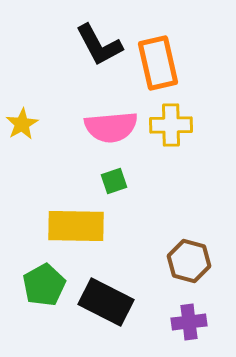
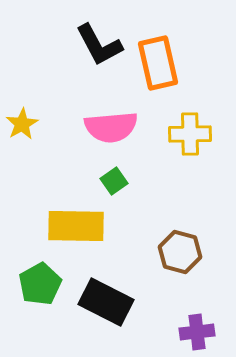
yellow cross: moved 19 px right, 9 px down
green square: rotated 16 degrees counterclockwise
brown hexagon: moved 9 px left, 9 px up
green pentagon: moved 4 px left, 1 px up
purple cross: moved 8 px right, 10 px down
